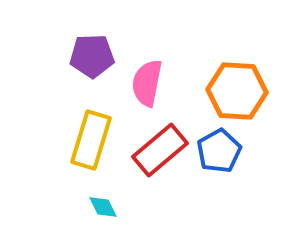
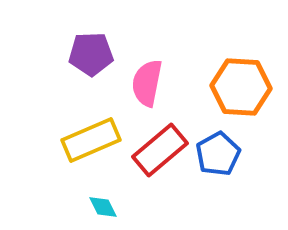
purple pentagon: moved 1 px left, 2 px up
orange hexagon: moved 4 px right, 4 px up
yellow rectangle: rotated 50 degrees clockwise
blue pentagon: moved 1 px left, 3 px down
